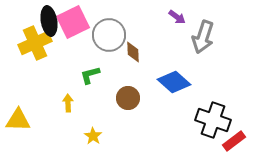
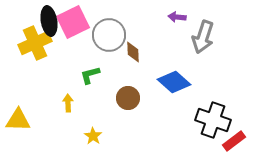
purple arrow: rotated 150 degrees clockwise
